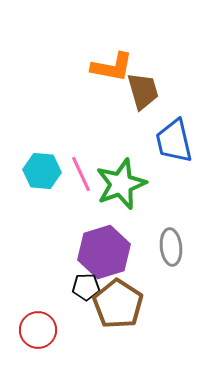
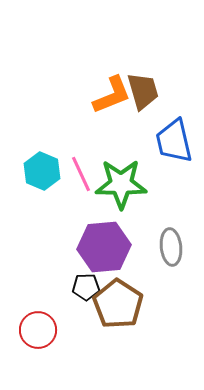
orange L-shape: moved 28 px down; rotated 33 degrees counterclockwise
cyan hexagon: rotated 18 degrees clockwise
green star: rotated 21 degrees clockwise
purple hexagon: moved 5 px up; rotated 12 degrees clockwise
